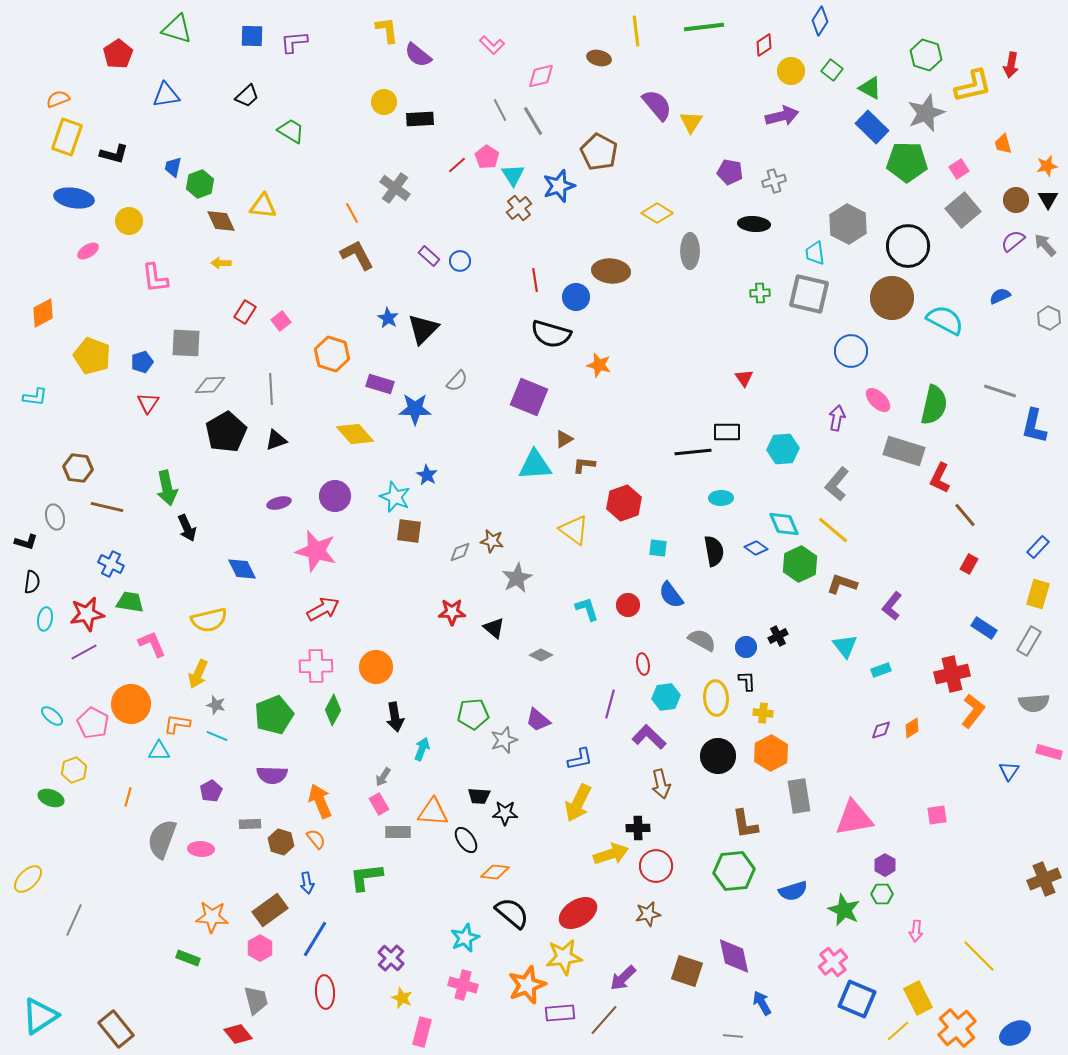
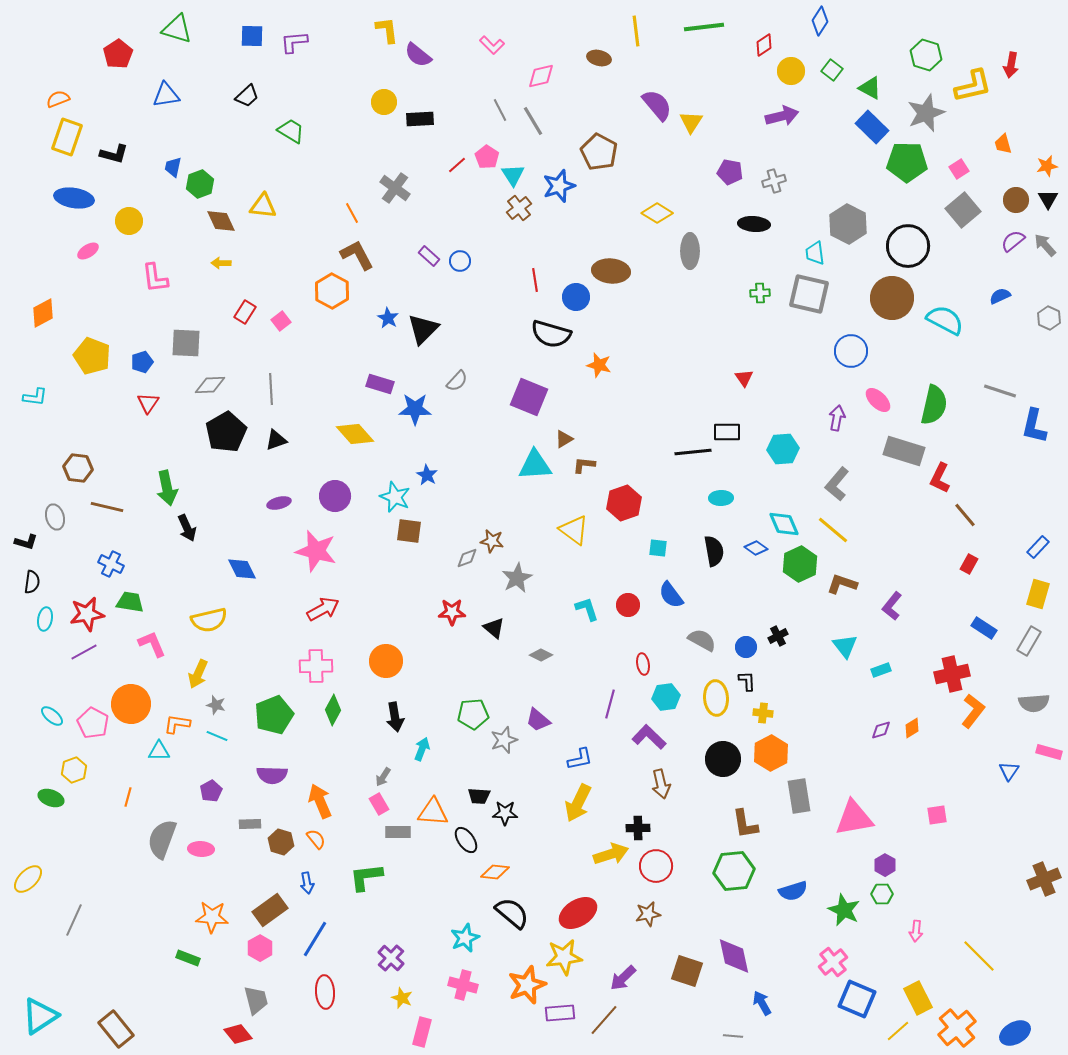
orange hexagon at (332, 354): moved 63 px up; rotated 12 degrees clockwise
gray diamond at (460, 552): moved 7 px right, 6 px down
orange circle at (376, 667): moved 10 px right, 6 px up
black circle at (718, 756): moved 5 px right, 3 px down
